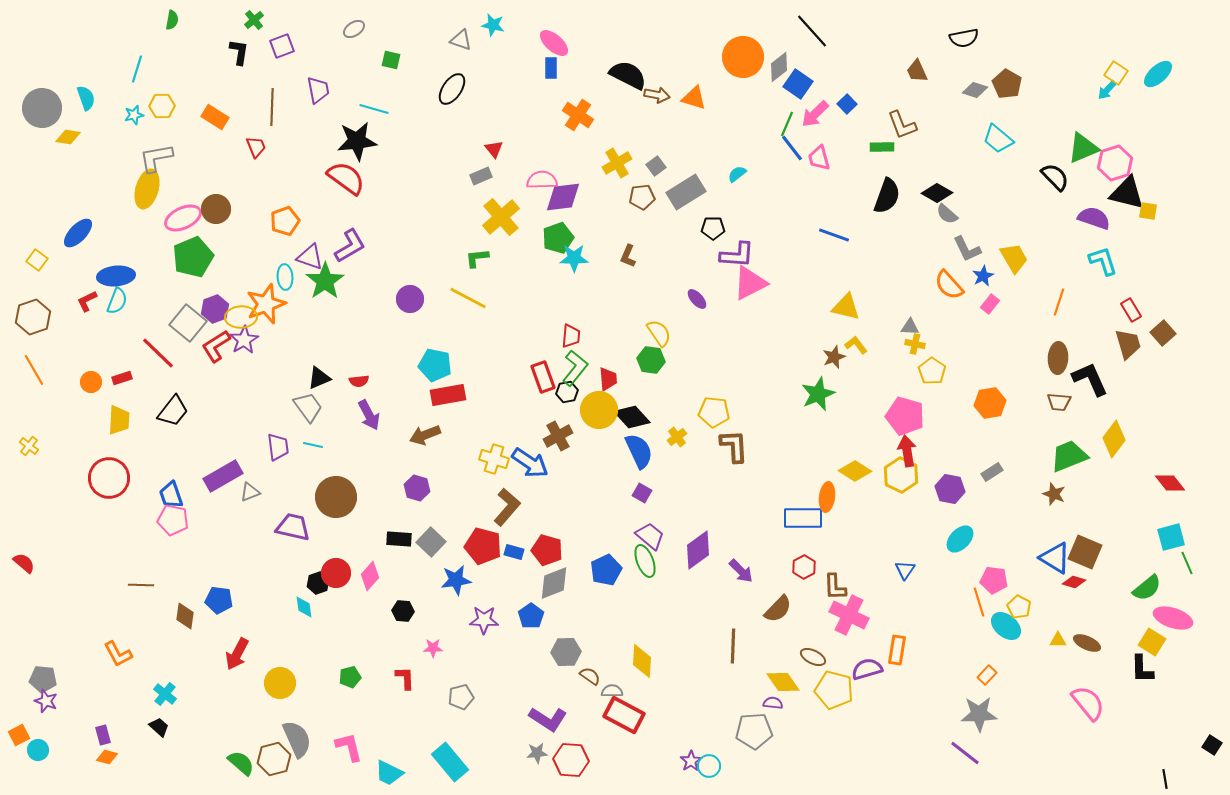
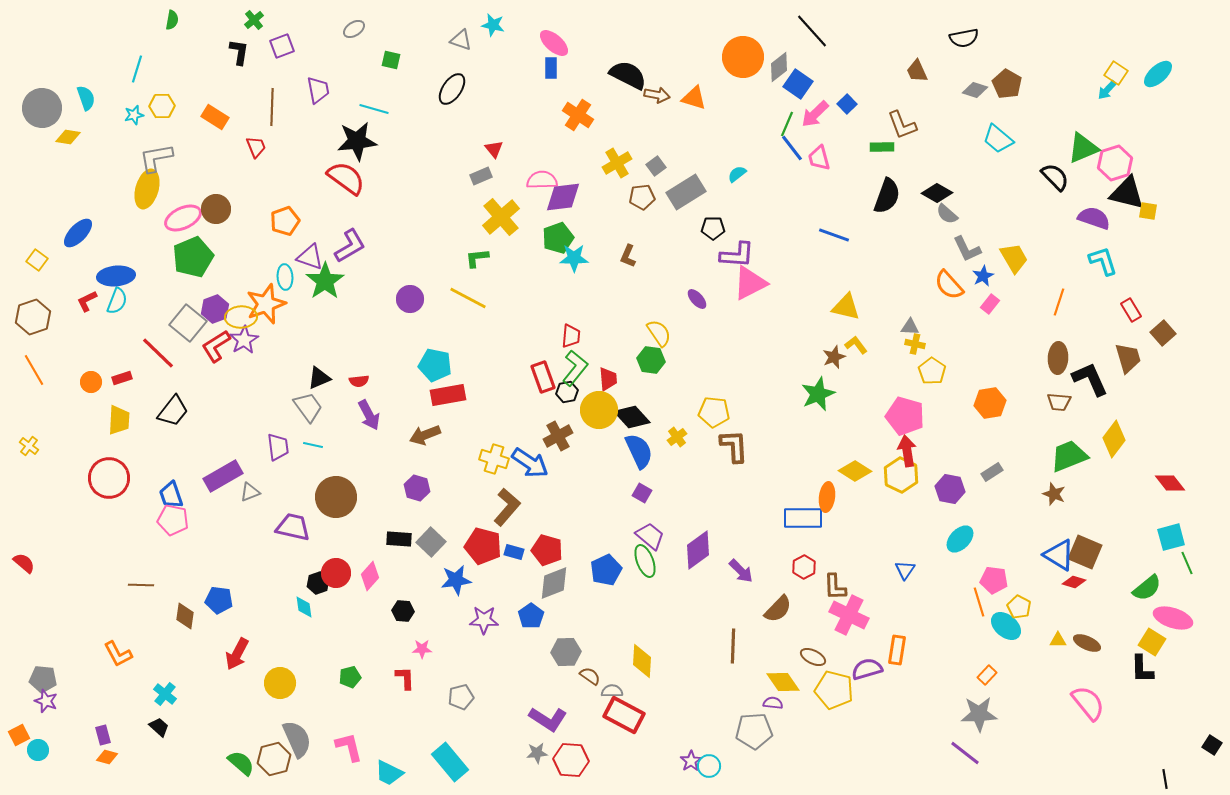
brown trapezoid at (1128, 344): moved 14 px down
blue triangle at (1055, 558): moved 4 px right, 3 px up
pink star at (433, 648): moved 11 px left, 1 px down
